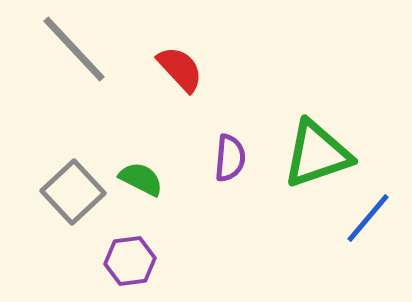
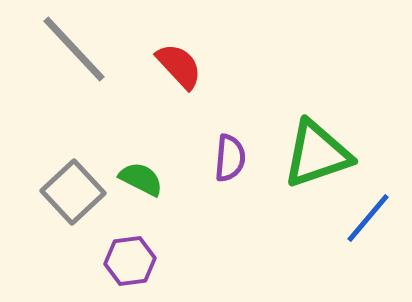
red semicircle: moved 1 px left, 3 px up
